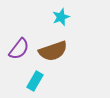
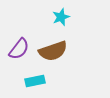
cyan rectangle: rotated 48 degrees clockwise
